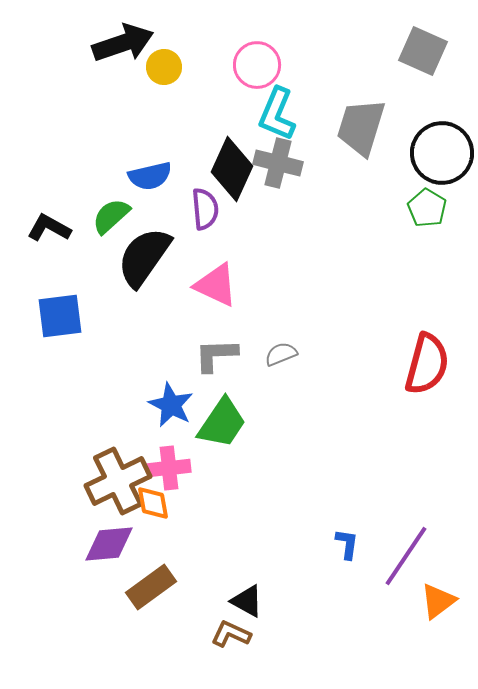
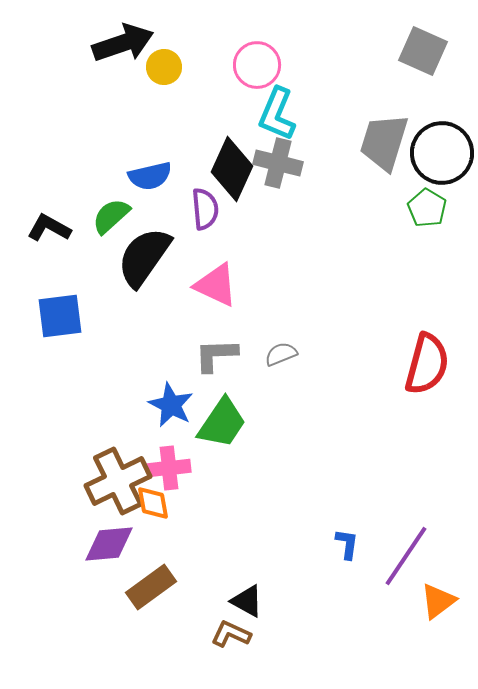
gray trapezoid: moved 23 px right, 15 px down
